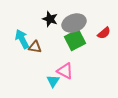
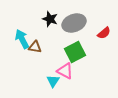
green square: moved 12 px down
